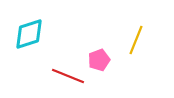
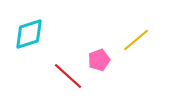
yellow line: rotated 28 degrees clockwise
red line: rotated 20 degrees clockwise
